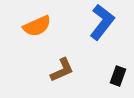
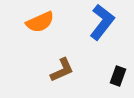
orange semicircle: moved 3 px right, 4 px up
